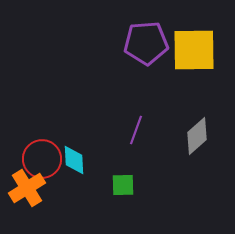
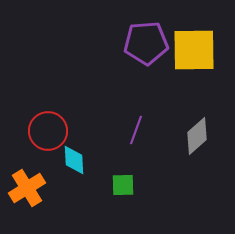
red circle: moved 6 px right, 28 px up
